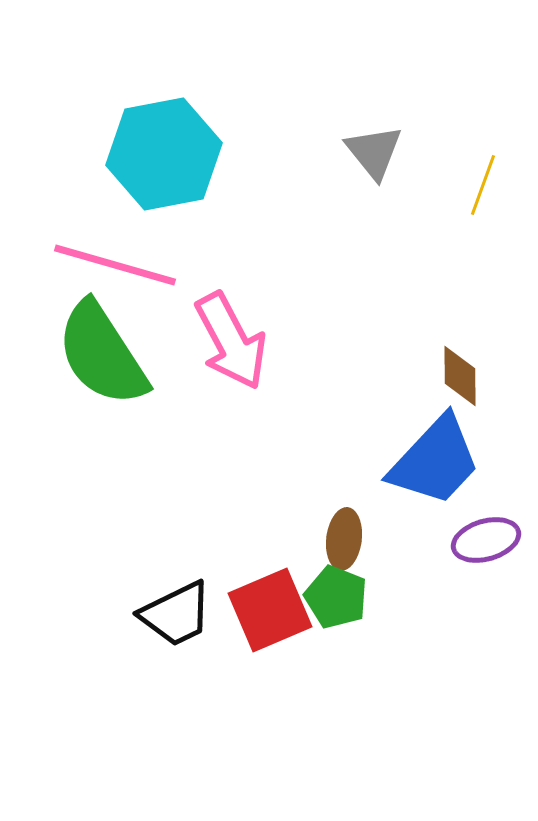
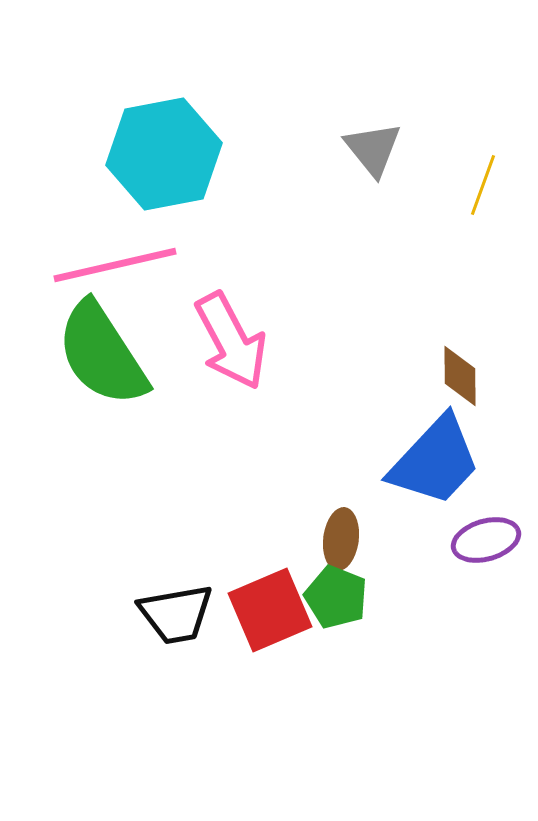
gray triangle: moved 1 px left, 3 px up
pink line: rotated 29 degrees counterclockwise
brown ellipse: moved 3 px left
black trapezoid: rotated 16 degrees clockwise
